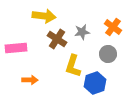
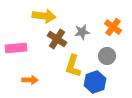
gray circle: moved 1 px left, 2 px down
blue hexagon: moved 1 px up
